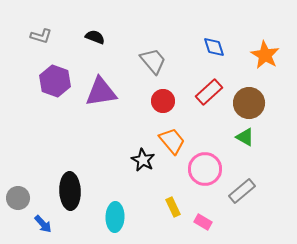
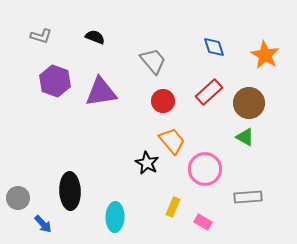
black star: moved 4 px right, 3 px down
gray rectangle: moved 6 px right, 6 px down; rotated 36 degrees clockwise
yellow rectangle: rotated 48 degrees clockwise
